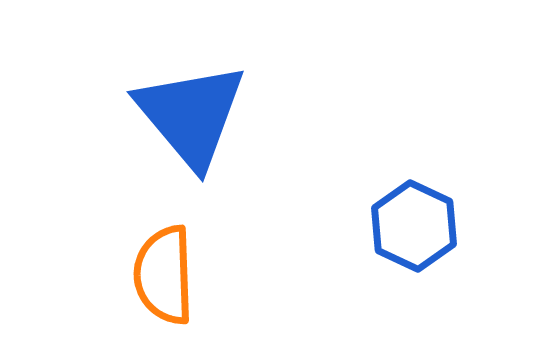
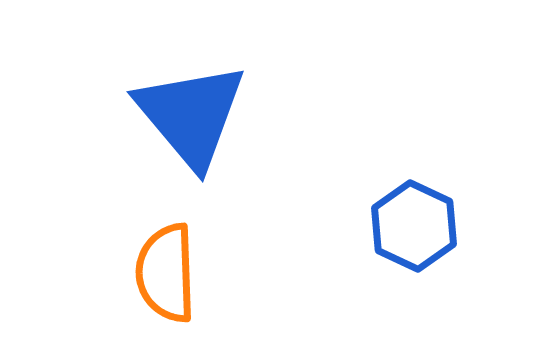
orange semicircle: moved 2 px right, 2 px up
